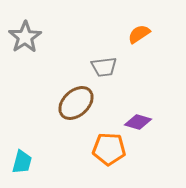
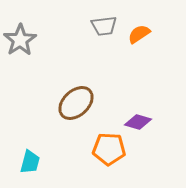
gray star: moved 5 px left, 3 px down
gray trapezoid: moved 41 px up
cyan trapezoid: moved 8 px right
